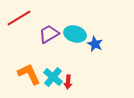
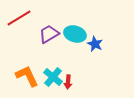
orange L-shape: moved 2 px left, 2 px down
